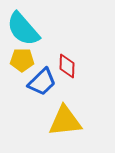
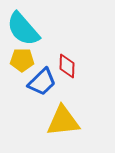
yellow triangle: moved 2 px left
